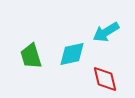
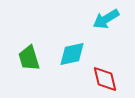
cyan arrow: moved 13 px up
green trapezoid: moved 2 px left, 2 px down
